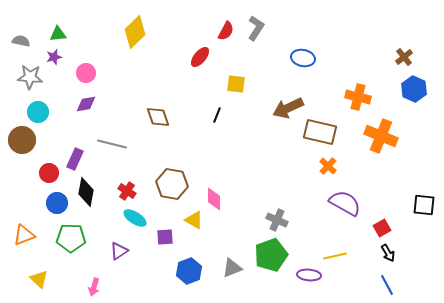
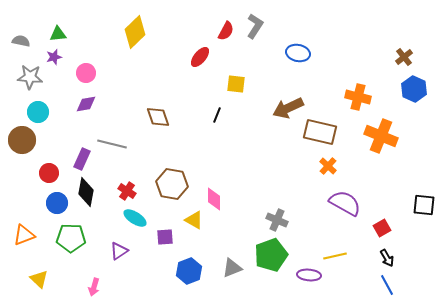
gray L-shape at (256, 28): moved 1 px left, 2 px up
blue ellipse at (303, 58): moved 5 px left, 5 px up
purple rectangle at (75, 159): moved 7 px right
black arrow at (388, 253): moved 1 px left, 5 px down
